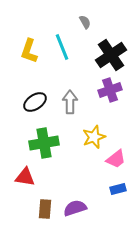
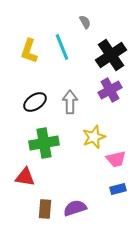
purple cross: rotated 10 degrees counterclockwise
pink trapezoid: rotated 25 degrees clockwise
